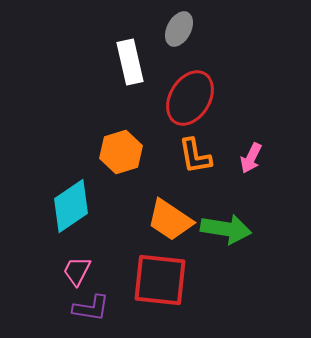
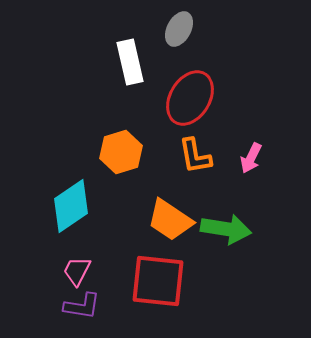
red square: moved 2 px left, 1 px down
purple L-shape: moved 9 px left, 2 px up
